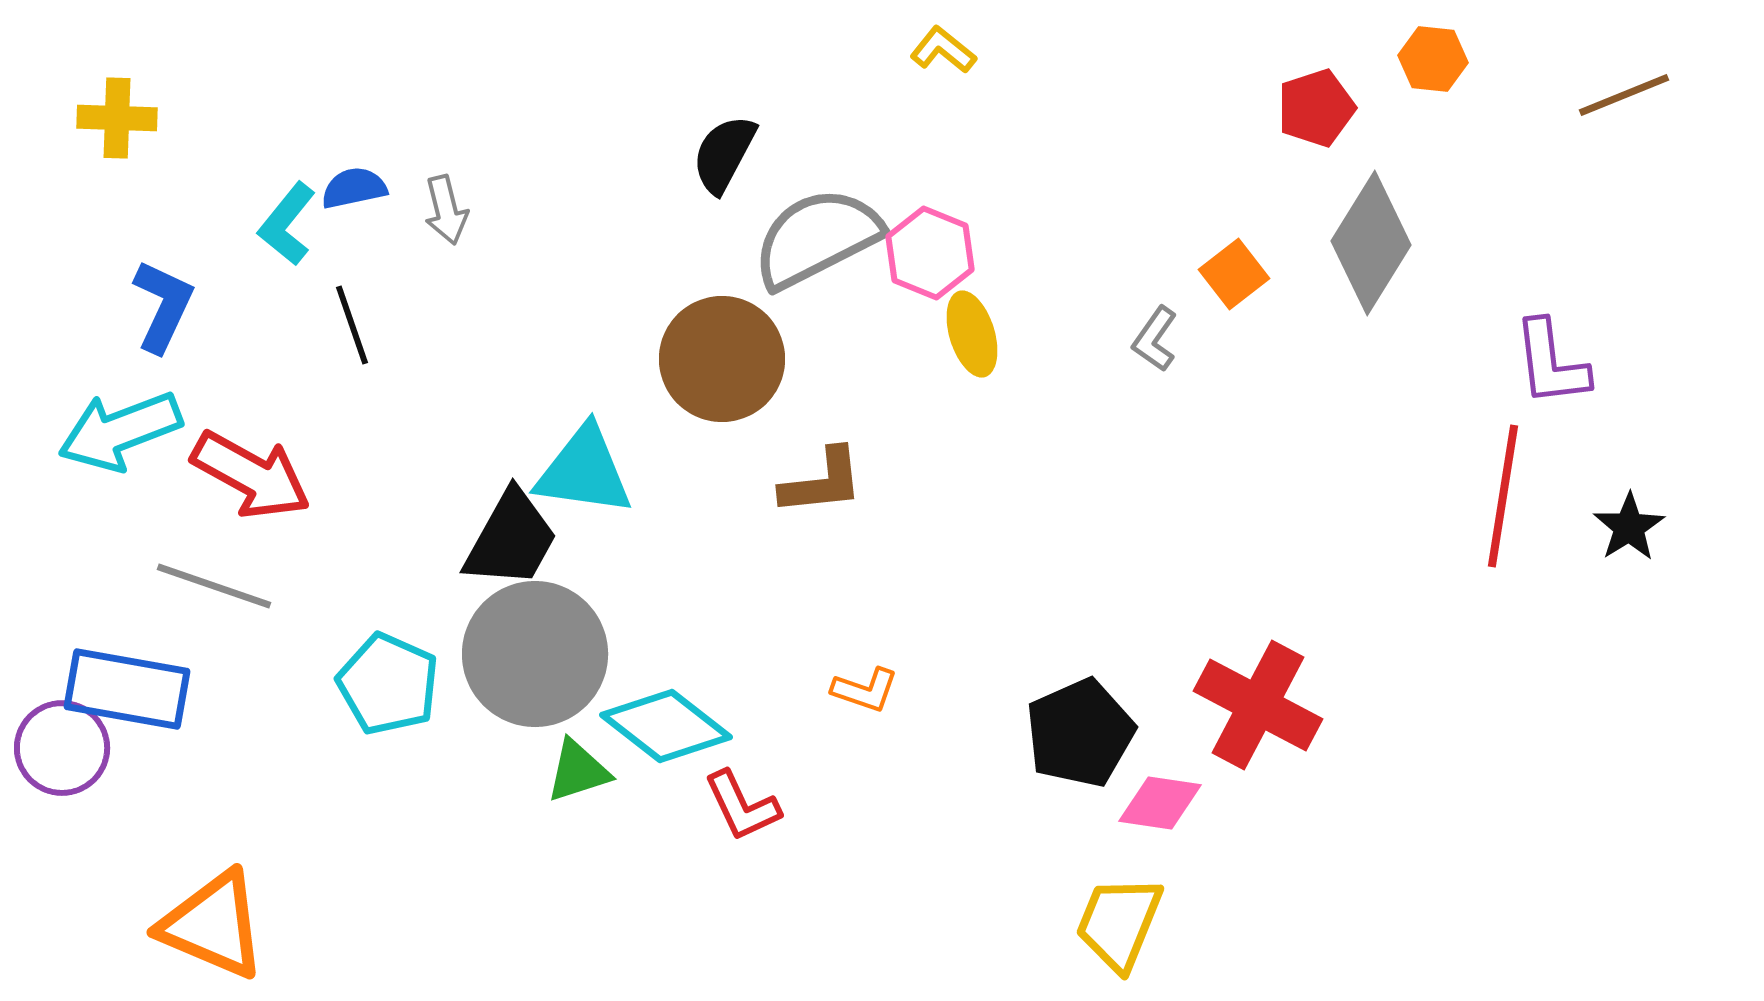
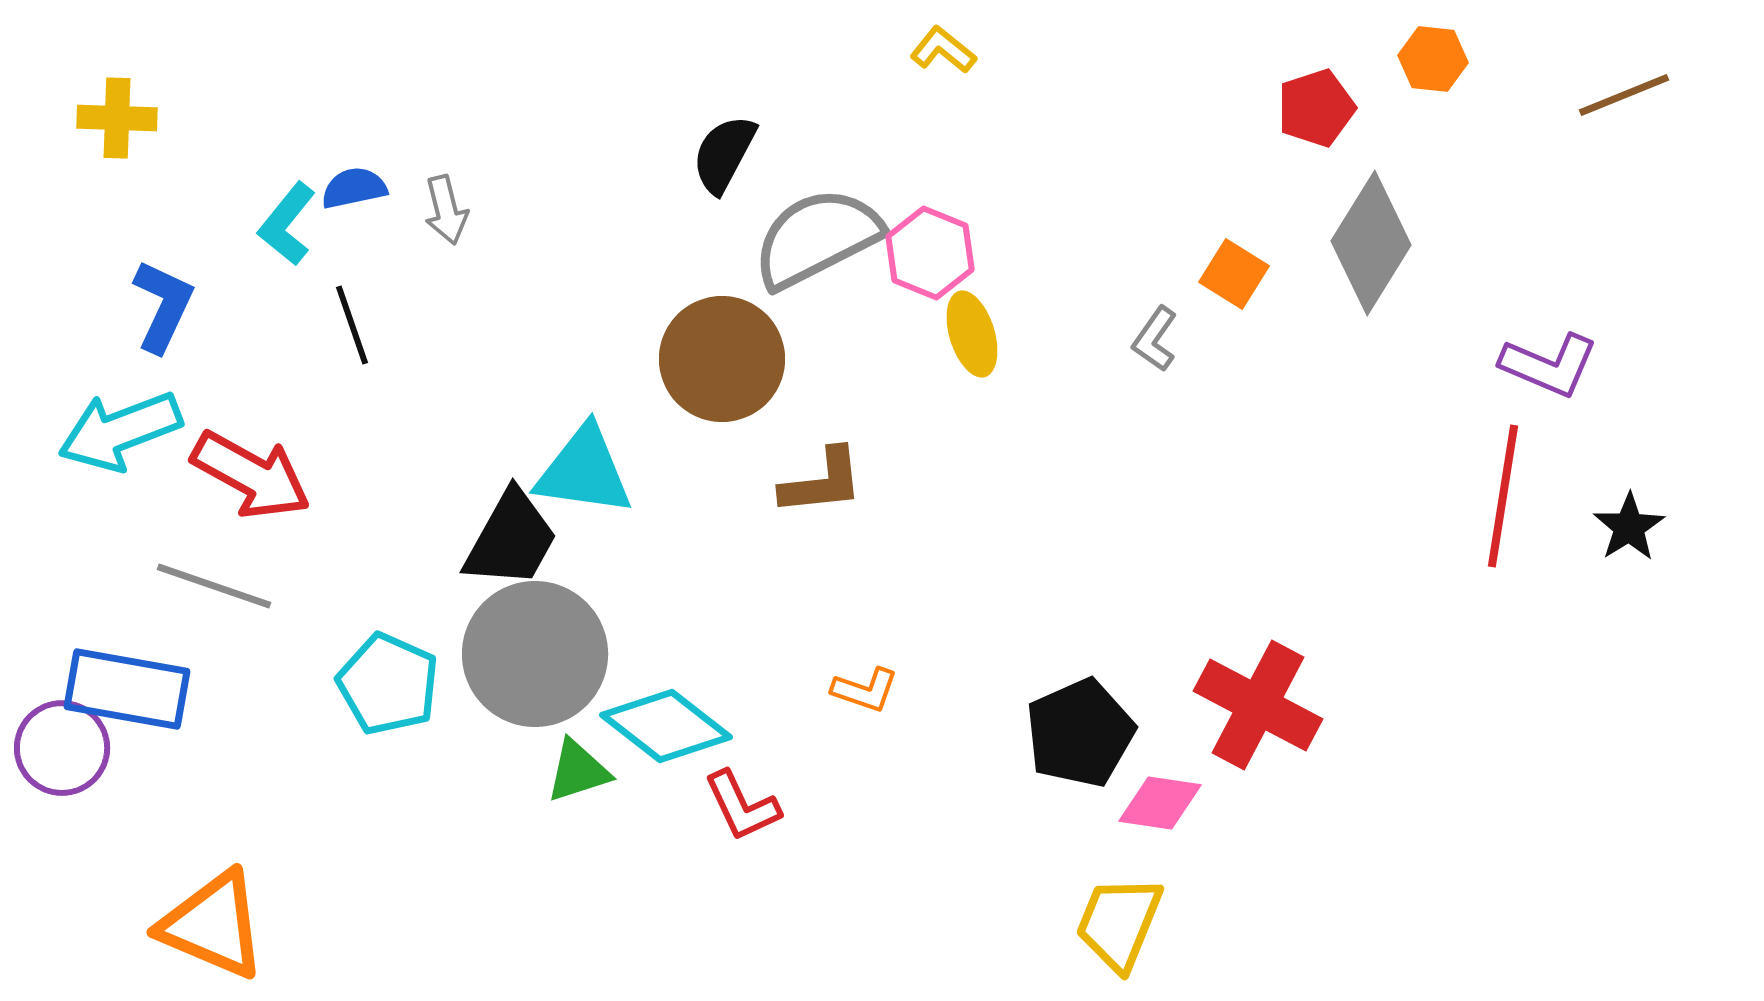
orange square: rotated 20 degrees counterclockwise
purple L-shape: moved 2 px left, 2 px down; rotated 60 degrees counterclockwise
